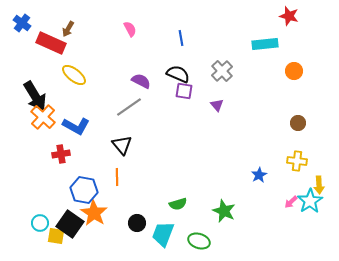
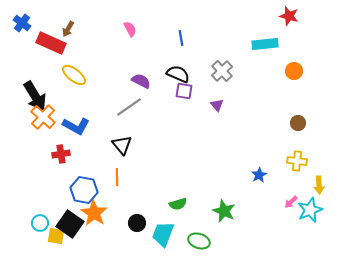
cyan star: moved 9 px down; rotated 10 degrees clockwise
